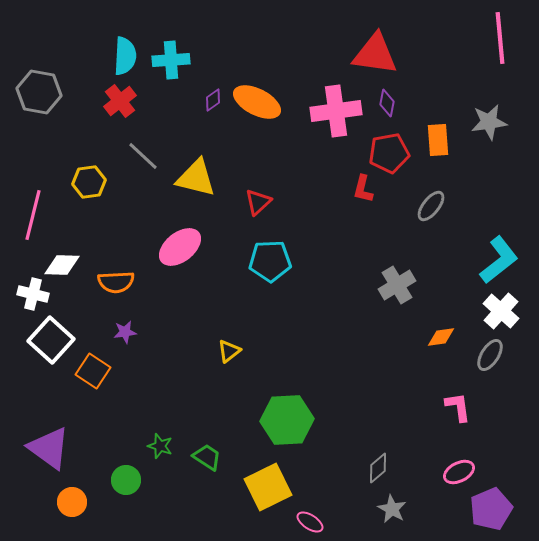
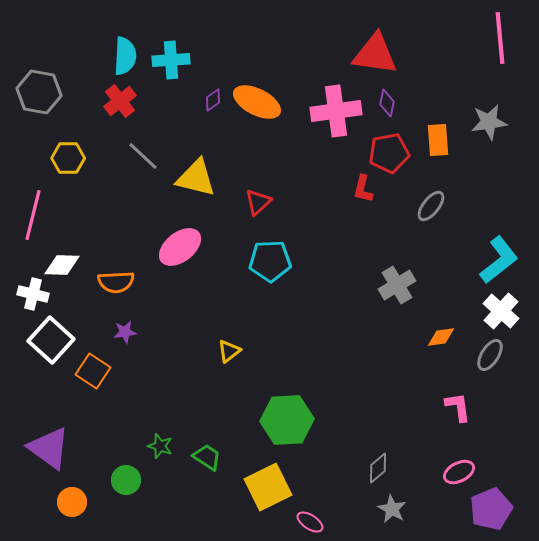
yellow hexagon at (89, 182): moved 21 px left, 24 px up; rotated 8 degrees clockwise
